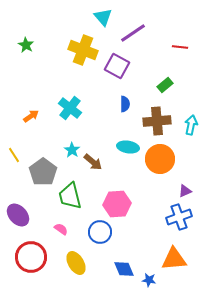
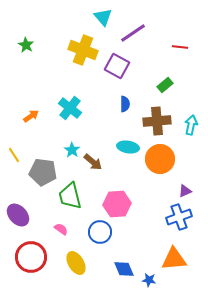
gray pentagon: rotated 28 degrees counterclockwise
